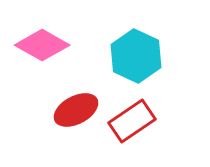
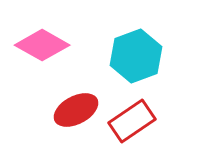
cyan hexagon: rotated 15 degrees clockwise
